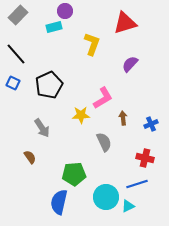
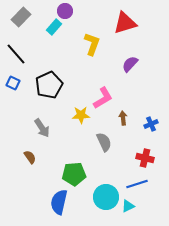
gray rectangle: moved 3 px right, 2 px down
cyan rectangle: rotated 35 degrees counterclockwise
